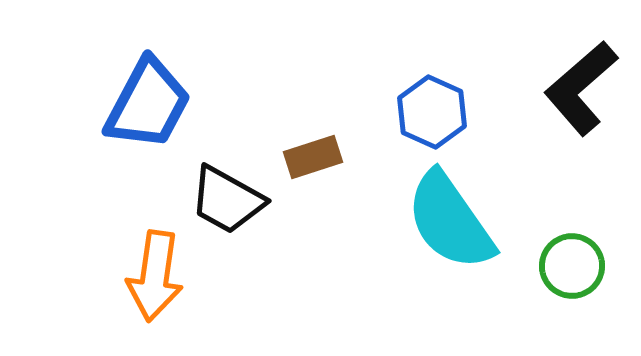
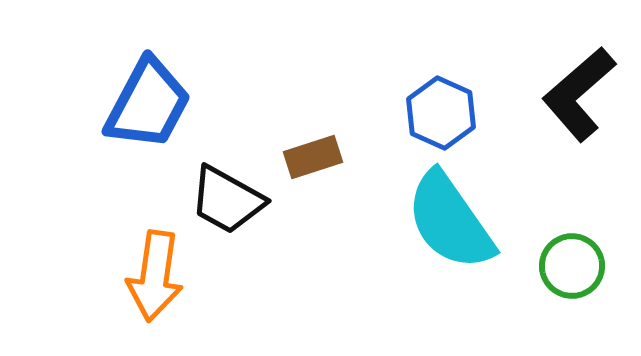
black L-shape: moved 2 px left, 6 px down
blue hexagon: moved 9 px right, 1 px down
